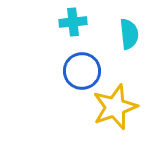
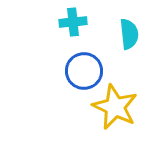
blue circle: moved 2 px right
yellow star: rotated 27 degrees counterclockwise
